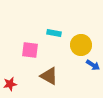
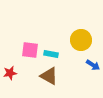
cyan rectangle: moved 3 px left, 21 px down
yellow circle: moved 5 px up
red star: moved 11 px up
